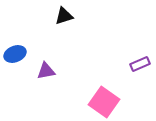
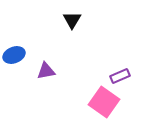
black triangle: moved 8 px right, 4 px down; rotated 42 degrees counterclockwise
blue ellipse: moved 1 px left, 1 px down
purple rectangle: moved 20 px left, 12 px down
